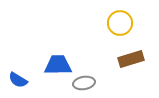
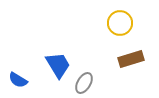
blue trapezoid: rotated 60 degrees clockwise
gray ellipse: rotated 50 degrees counterclockwise
